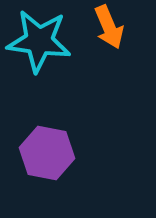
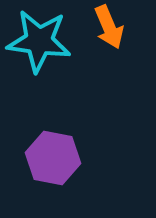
purple hexagon: moved 6 px right, 5 px down
